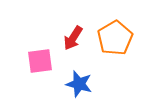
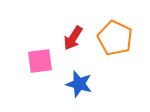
orange pentagon: rotated 16 degrees counterclockwise
